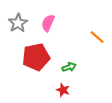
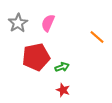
green arrow: moved 7 px left
